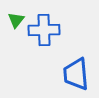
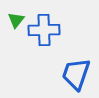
blue trapezoid: rotated 24 degrees clockwise
